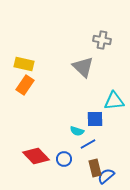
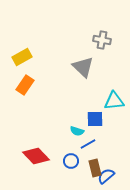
yellow rectangle: moved 2 px left, 7 px up; rotated 42 degrees counterclockwise
blue circle: moved 7 px right, 2 px down
